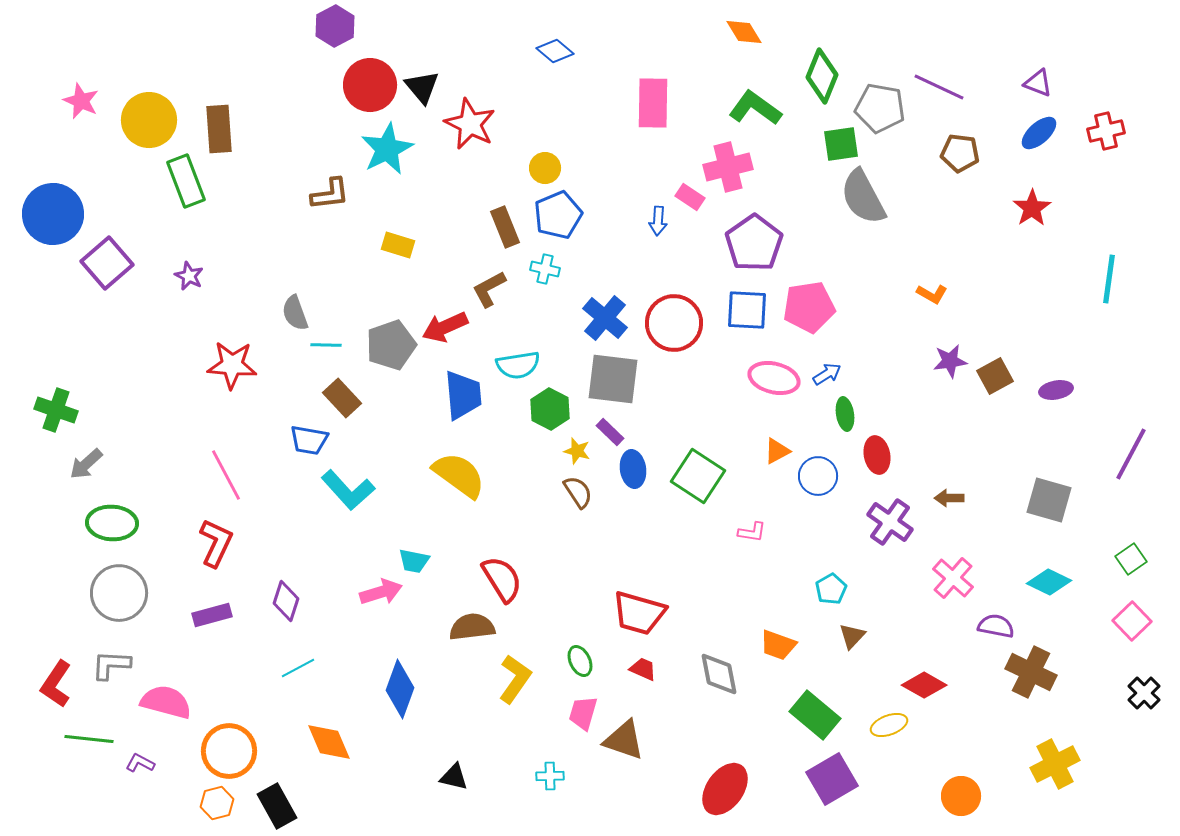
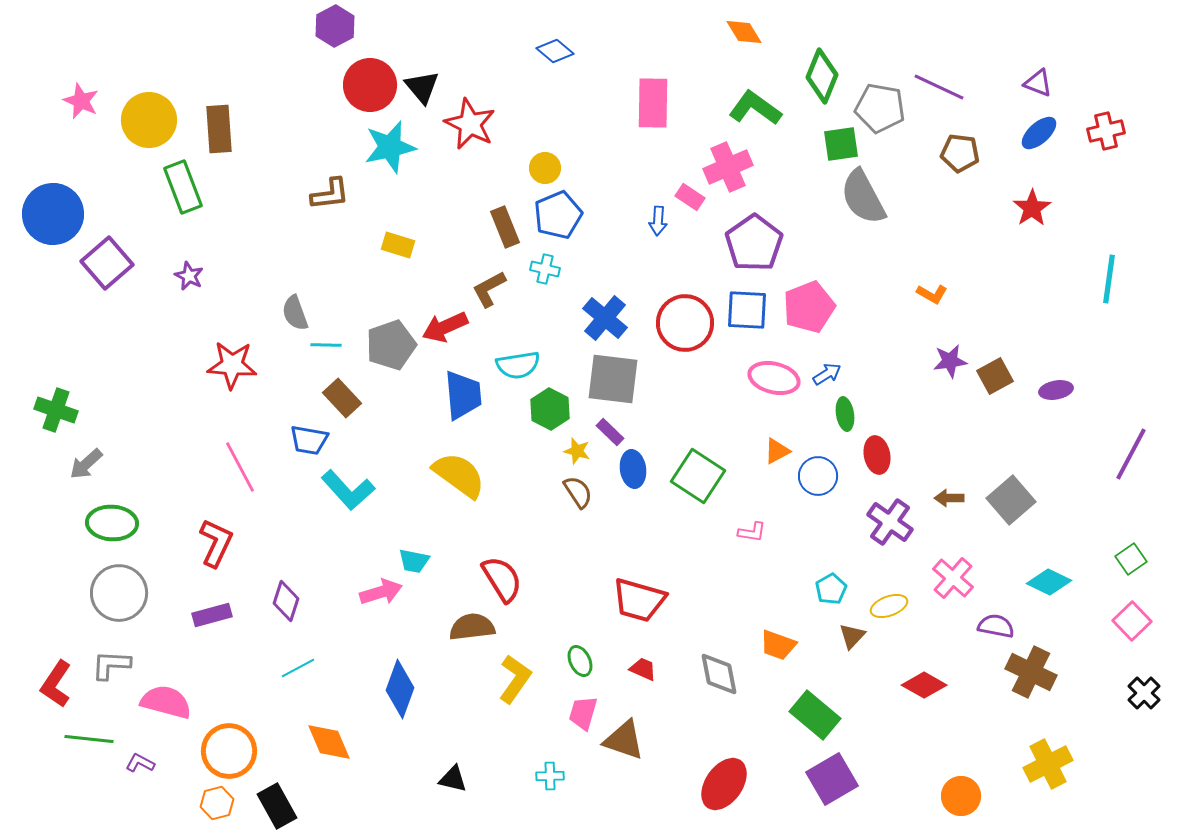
cyan star at (387, 149): moved 3 px right, 2 px up; rotated 14 degrees clockwise
pink cross at (728, 167): rotated 9 degrees counterclockwise
green rectangle at (186, 181): moved 3 px left, 6 px down
pink pentagon at (809, 307): rotated 12 degrees counterclockwise
red circle at (674, 323): moved 11 px right
pink line at (226, 475): moved 14 px right, 8 px up
gray square at (1049, 500): moved 38 px left; rotated 33 degrees clockwise
red trapezoid at (639, 613): moved 13 px up
yellow ellipse at (889, 725): moved 119 px up
yellow cross at (1055, 764): moved 7 px left
black triangle at (454, 777): moved 1 px left, 2 px down
red ellipse at (725, 789): moved 1 px left, 5 px up
